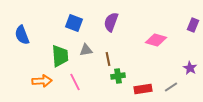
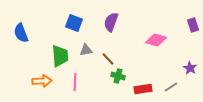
purple rectangle: rotated 40 degrees counterclockwise
blue semicircle: moved 1 px left, 2 px up
brown line: rotated 32 degrees counterclockwise
green cross: rotated 24 degrees clockwise
pink line: rotated 30 degrees clockwise
